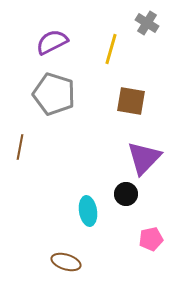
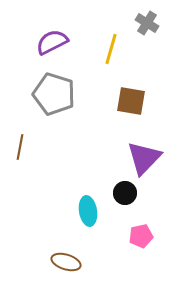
black circle: moved 1 px left, 1 px up
pink pentagon: moved 10 px left, 3 px up
